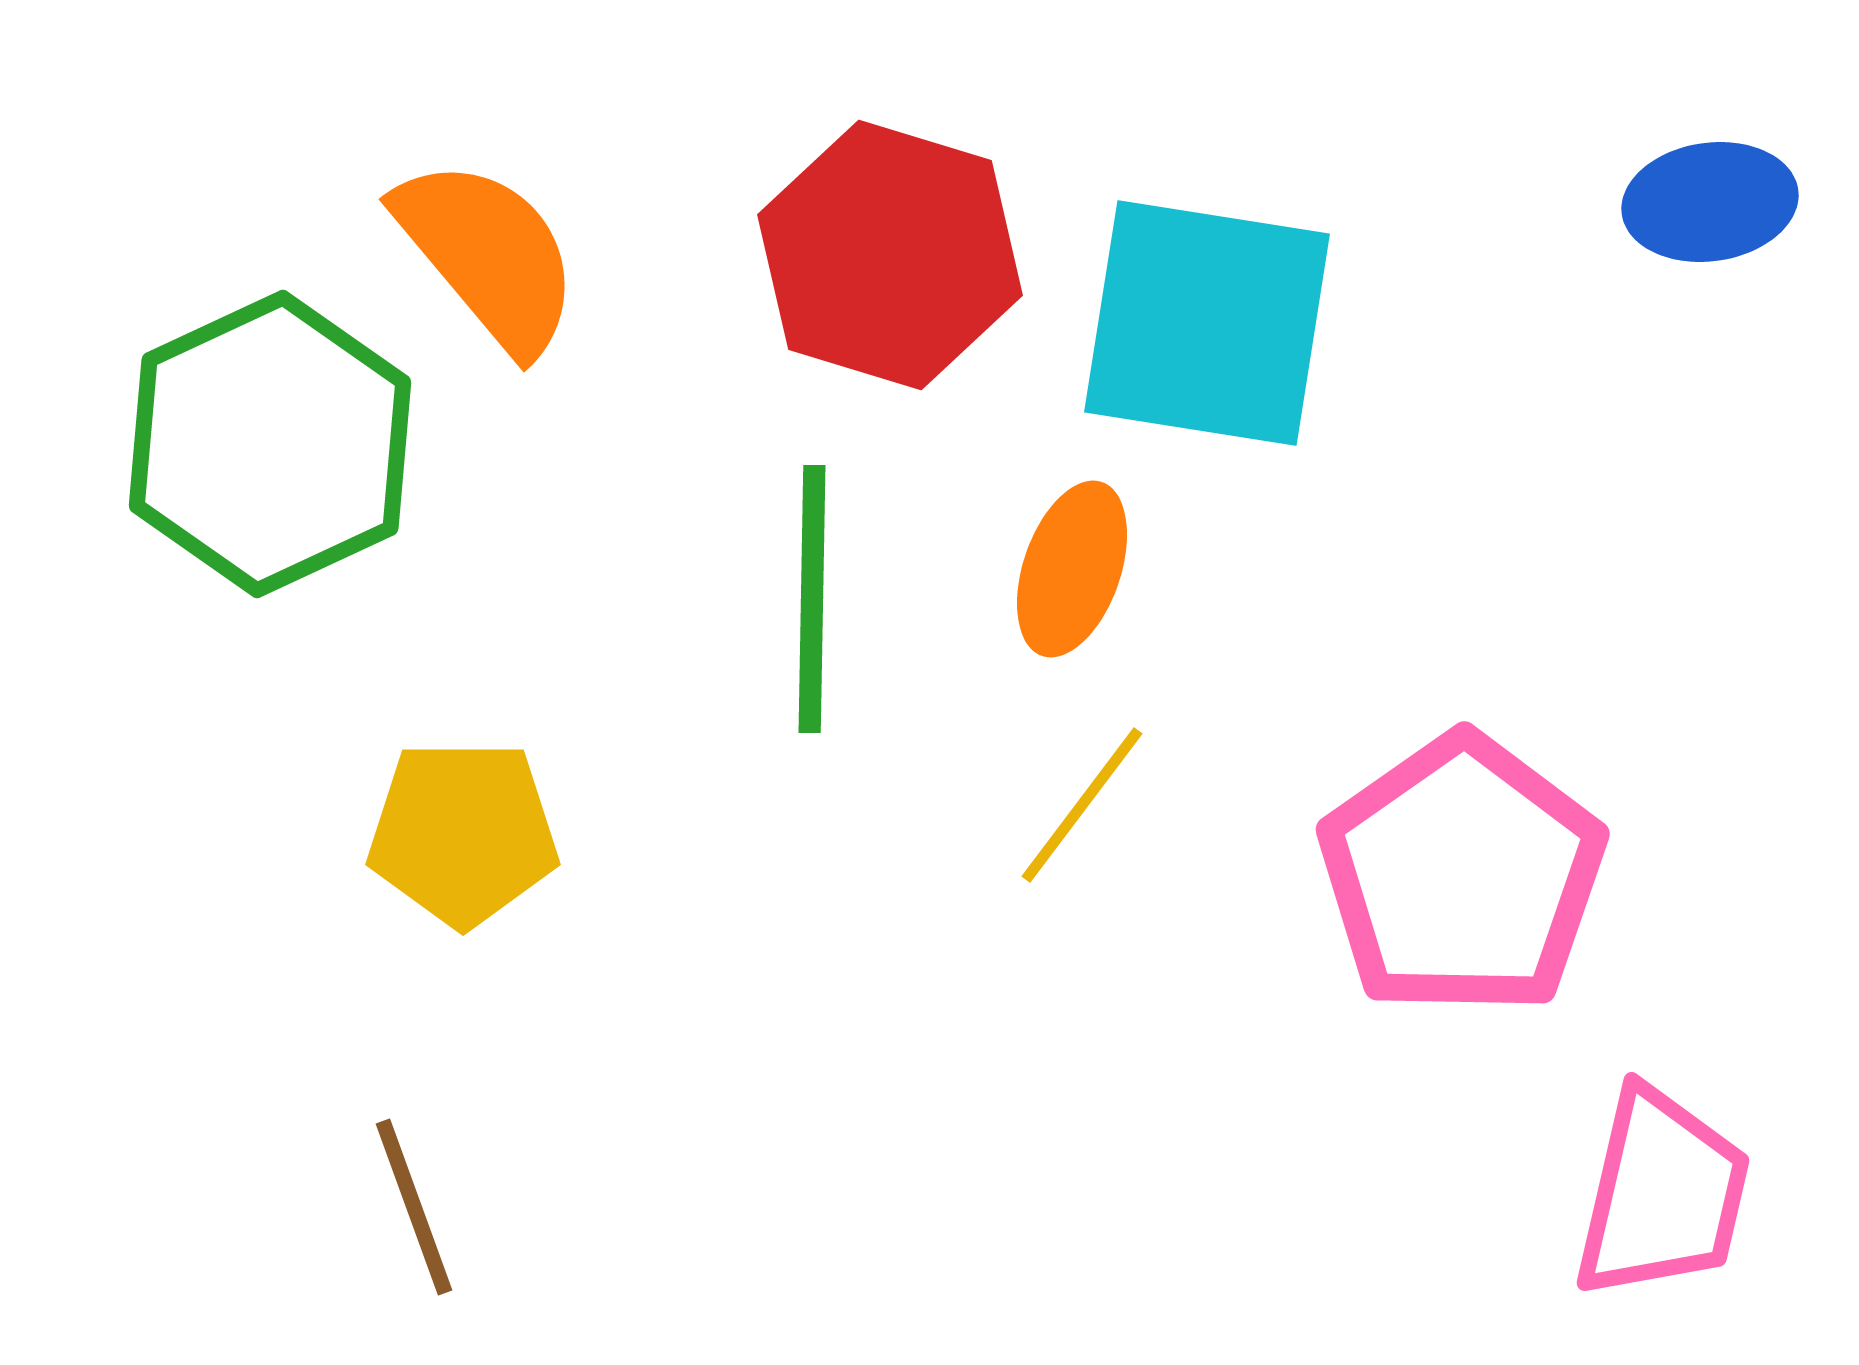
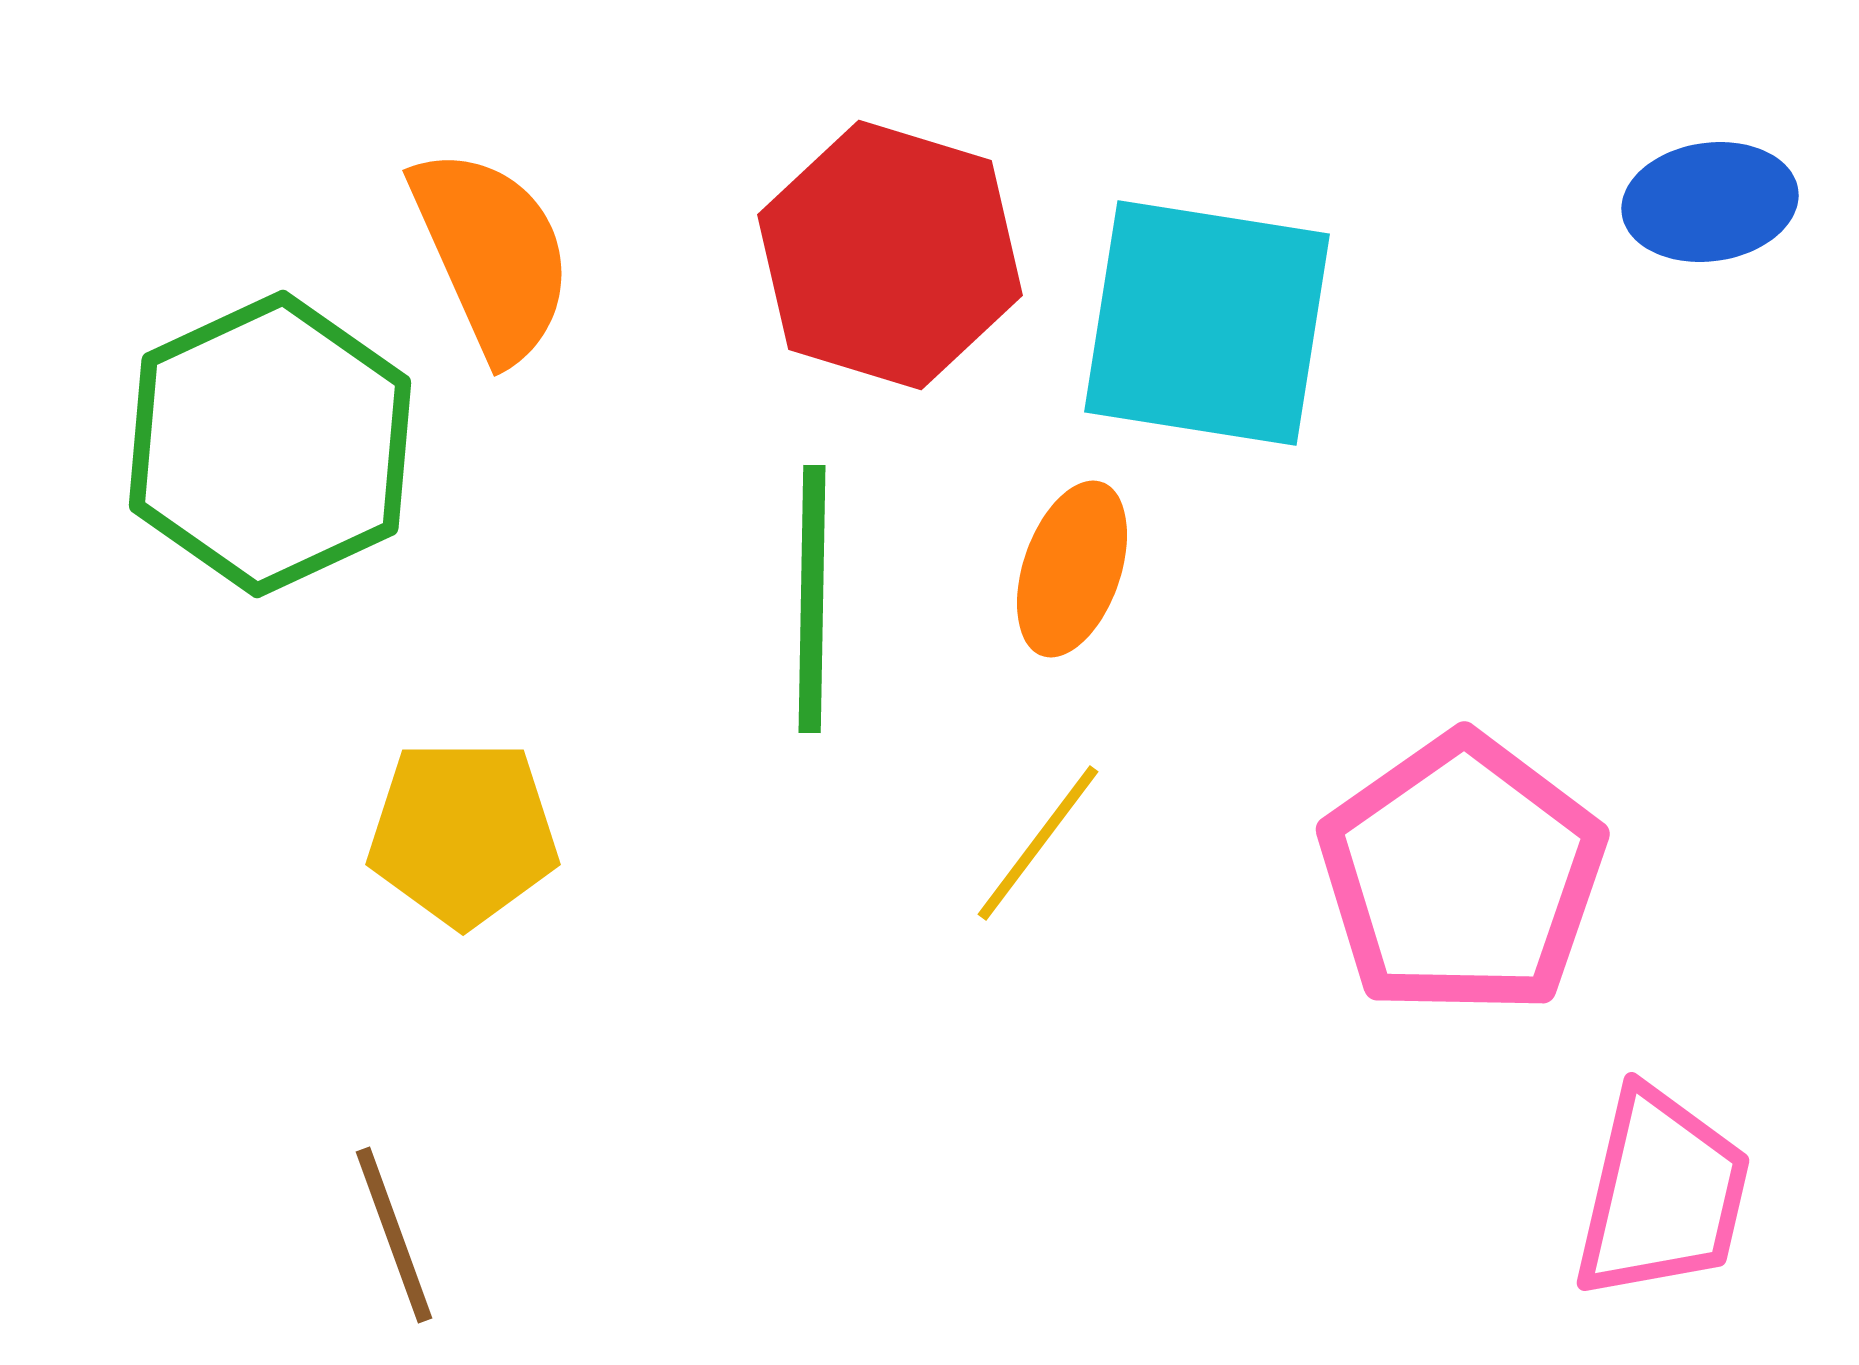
orange semicircle: moved 4 px right, 1 px up; rotated 16 degrees clockwise
yellow line: moved 44 px left, 38 px down
brown line: moved 20 px left, 28 px down
